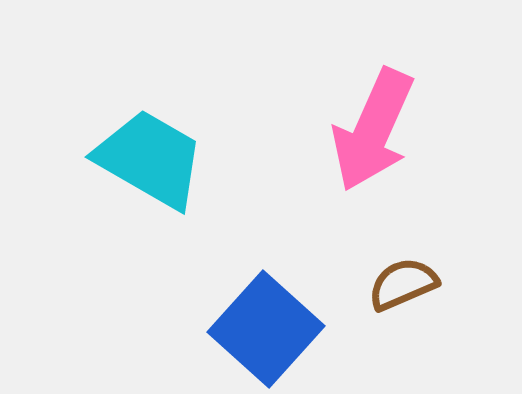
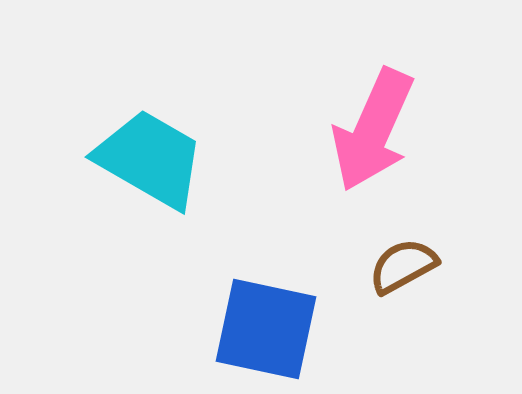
brown semicircle: moved 18 px up; rotated 6 degrees counterclockwise
blue square: rotated 30 degrees counterclockwise
